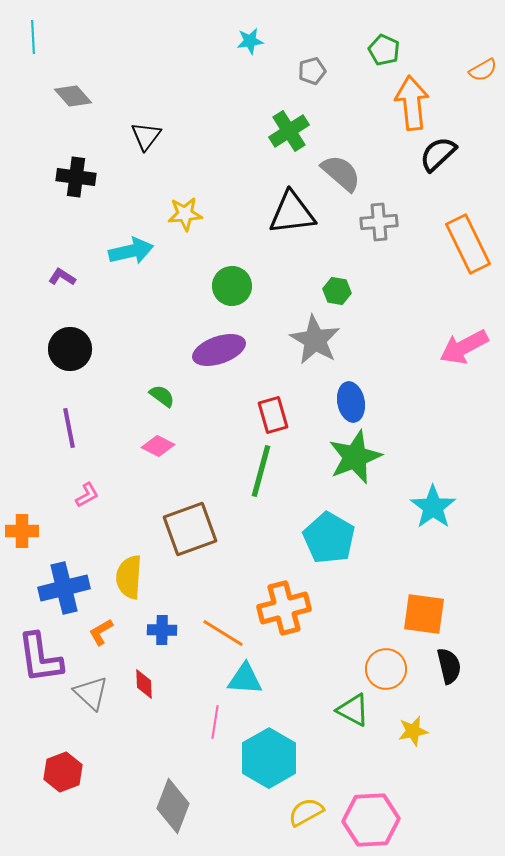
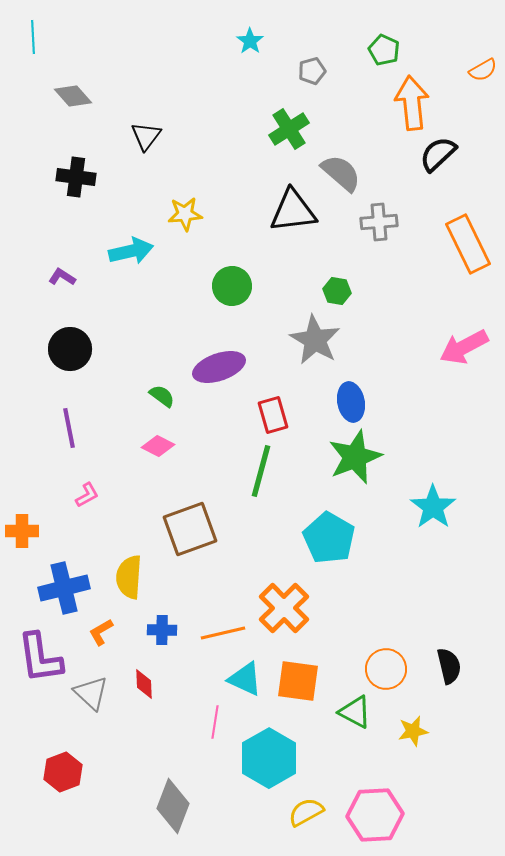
cyan star at (250, 41): rotated 28 degrees counterclockwise
green cross at (289, 131): moved 2 px up
black triangle at (292, 213): moved 1 px right, 2 px up
purple ellipse at (219, 350): moved 17 px down
orange cross at (284, 608): rotated 30 degrees counterclockwise
orange square at (424, 614): moved 126 px left, 67 px down
orange line at (223, 633): rotated 45 degrees counterclockwise
cyan triangle at (245, 679): rotated 21 degrees clockwise
green triangle at (353, 710): moved 2 px right, 2 px down
pink hexagon at (371, 820): moved 4 px right, 5 px up
